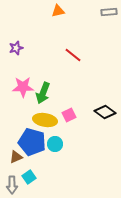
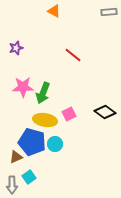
orange triangle: moved 4 px left; rotated 40 degrees clockwise
pink square: moved 1 px up
